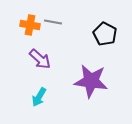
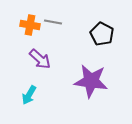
black pentagon: moved 3 px left
cyan arrow: moved 10 px left, 2 px up
